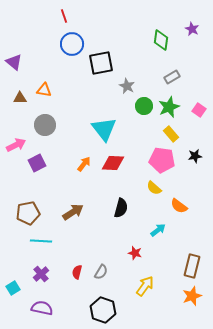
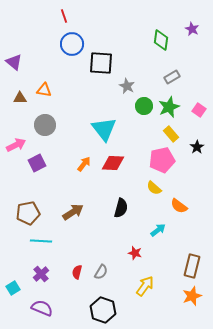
black square: rotated 15 degrees clockwise
black star: moved 2 px right, 9 px up; rotated 24 degrees counterclockwise
pink pentagon: rotated 20 degrees counterclockwise
purple semicircle: rotated 10 degrees clockwise
